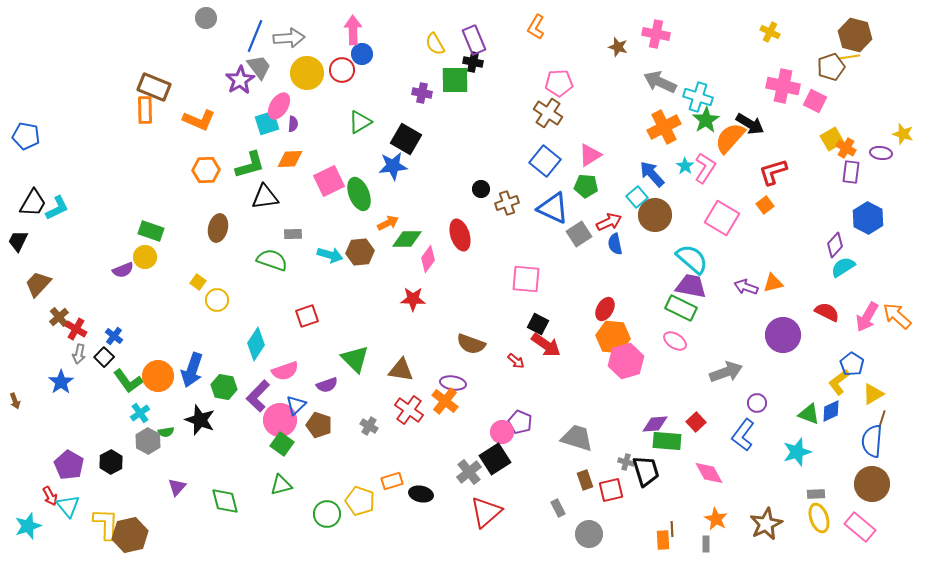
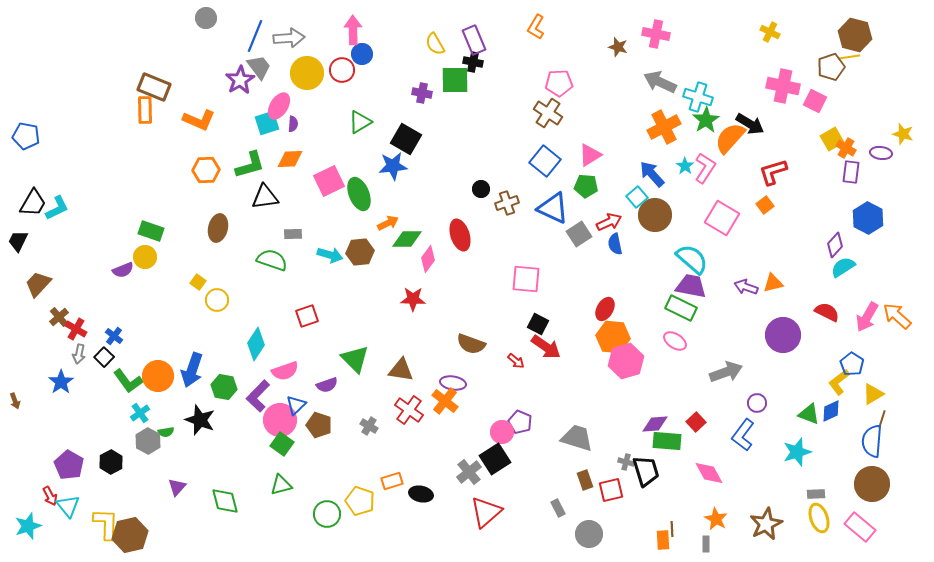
red arrow at (546, 345): moved 2 px down
